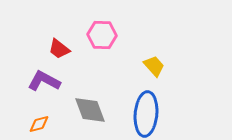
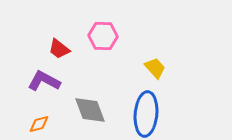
pink hexagon: moved 1 px right, 1 px down
yellow trapezoid: moved 1 px right, 2 px down
